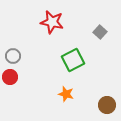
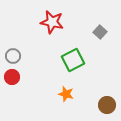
red circle: moved 2 px right
